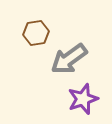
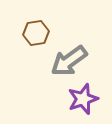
gray arrow: moved 2 px down
